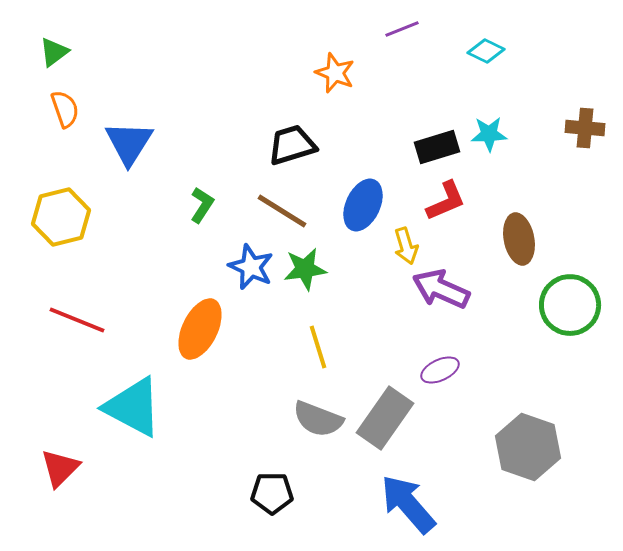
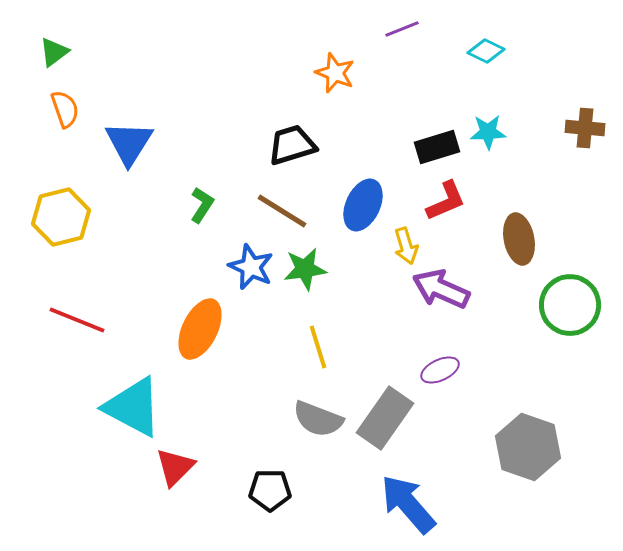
cyan star: moved 1 px left, 2 px up
red triangle: moved 115 px right, 1 px up
black pentagon: moved 2 px left, 3 px up
